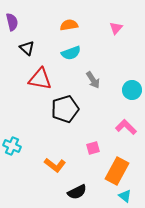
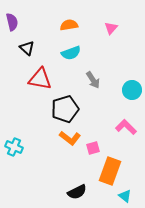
pink triangle: moved 5 px left
cyan cross: moved 2 px right, 1 px down
orange L-shape: moved 15 px right, 27 px up
orange rectangle: moved 7 px left; rotated 8 degrees counterclockwise
